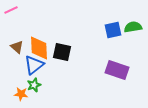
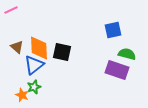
green semicircle: moved 6 px left, 27 px down; rotated 24 degrees clockwise
green star: moved 2 px down
orange star: moved 1 px right, 1 px down; rotated 16 degrees clockwise
